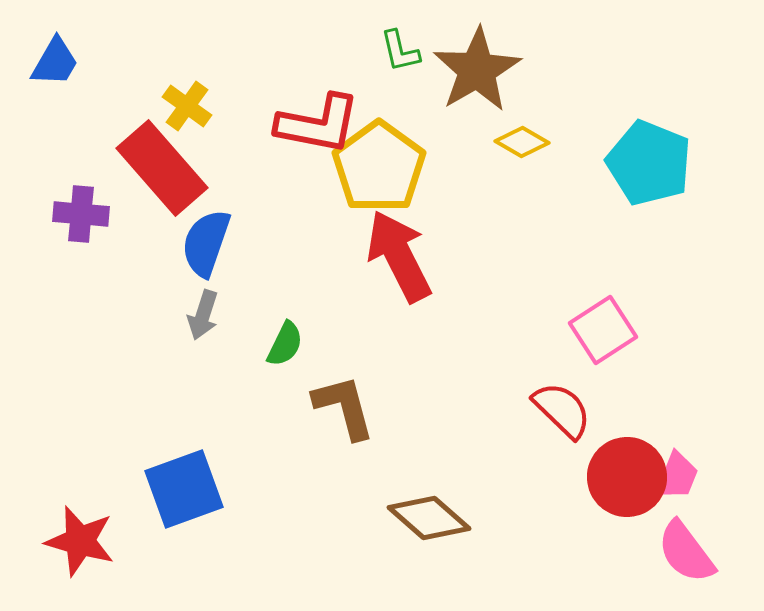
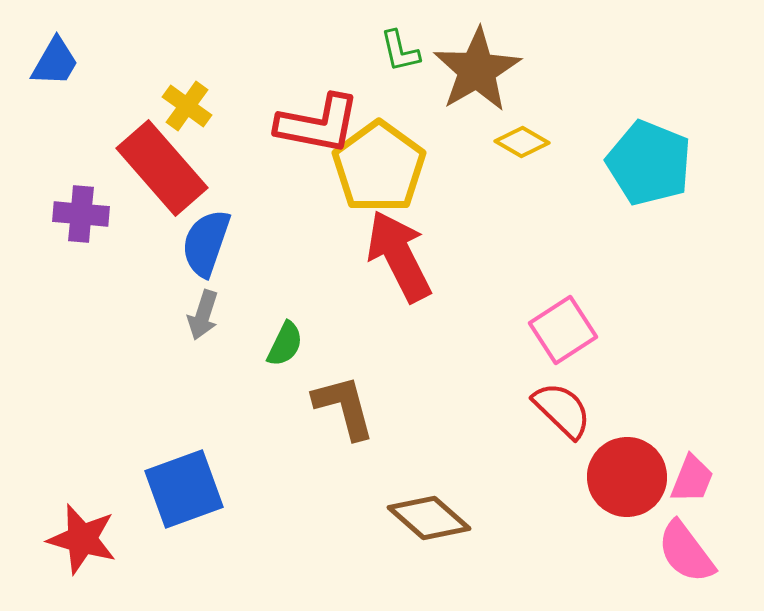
pink square: moved 40 px left
pink trapezoid: moved 15 px right, 3 px down
red star: moved 2 px right, 2 px up
